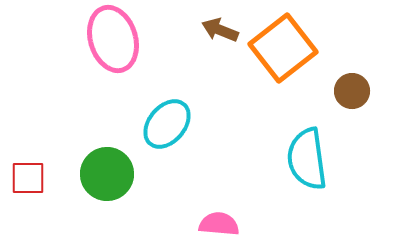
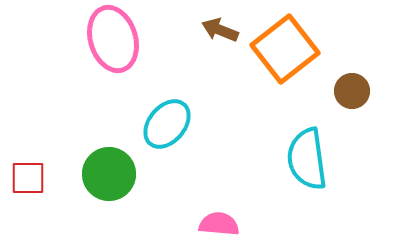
orange square: moved 2 px right, 1 px down
green circle: moved 2 px right
